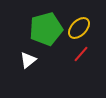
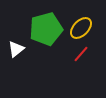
yellow ellipse: moved 2 px right
white triangle: moved 12 px left, 11 px up
